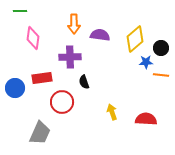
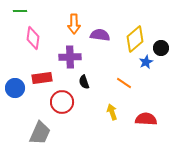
blue star: rotated 24 degrees counterclockwise
orange line: moved 37 px left, 8 px down; rotated 28 degrees clockwise
